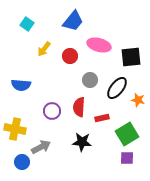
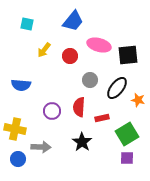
cyan square: rotated 24 degrees counterclockwise
yellow arrow: moved 1 px down
black square: moved 3 px left, 2 px up
black star: rotated 30 degrees clockwise
gray arrow: rotated 30 degrees clockwise
blue circle: moved 4 px left, 3 px up
